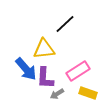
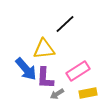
yellow rectangle: rotated 30 degrees counterclockwise
